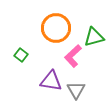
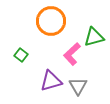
orange circle: moved 5 px left, 7 px up
pink L-shape: moved 1 px left, 2 px up
purple triangle: rotated 25 degrees counterclockwise
gray triangle: moved 2 px right, 4 px up
